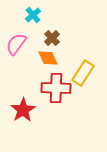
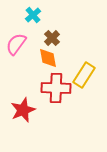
orange diamond: rotated 15 degrees clockwise
yellow rectangle: moved 1 px right, 2 px down
red star: rotated 10 degrees clockwise
